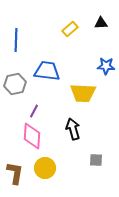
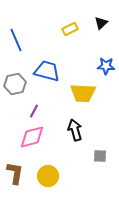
black triangle: rotated 40 degrees counterclockwise
yellow rectangle: rotated 14 degrees clockwise
blue line: rotated 25 degrees counterclockwise
blue trapezoid: rotated 8 degrees clockwise
black arrow: moved 2 px right, 1 px down
pink diamond: moved 1 px down; rotated 72 degrees clockwise
gray square: moved 4 px right, 4 px up
yellow circle: moved 3 px right, 8 px down
